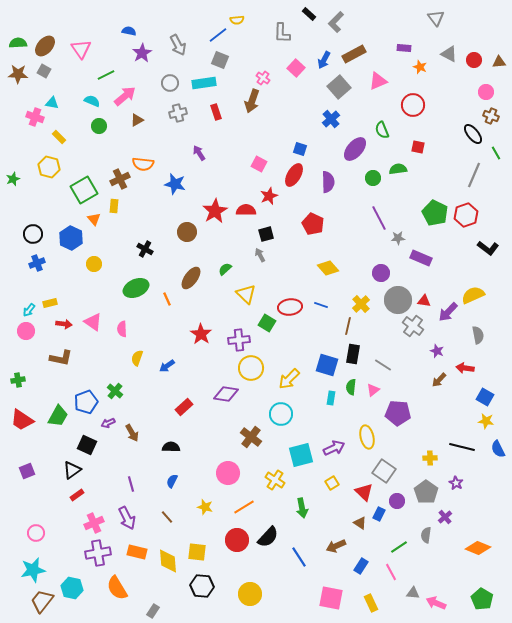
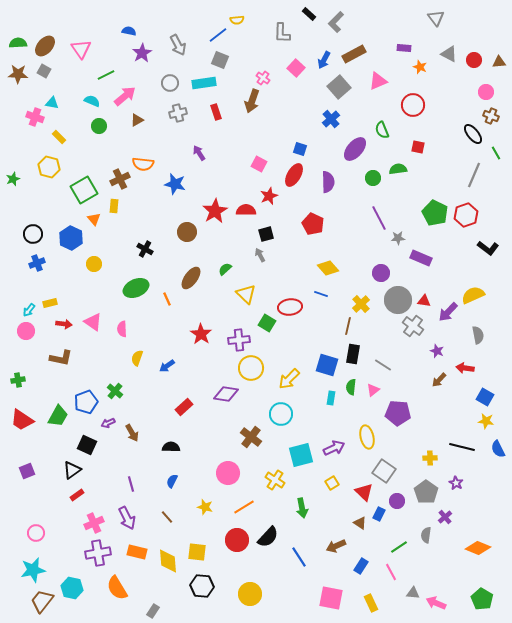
blue line at (321, 305): moved 11 px up
